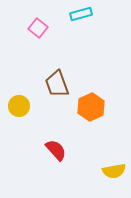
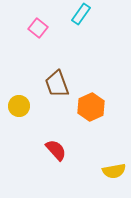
cyan rectangle: rotated 40 degrees counterclockwise
